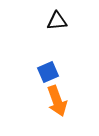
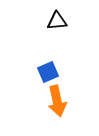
orange arrow: rotated 8 degrees clockwise
